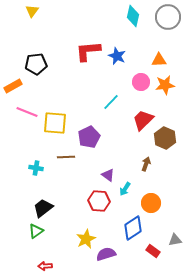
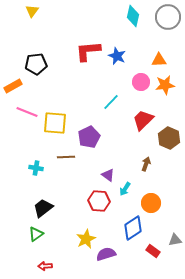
brown hexagon: moved 4 px right
green triangle: moved 3 px down
